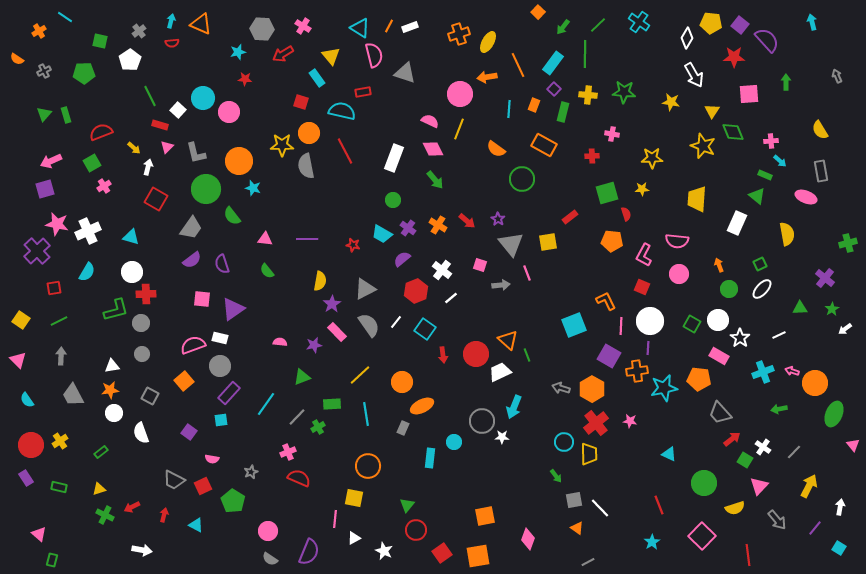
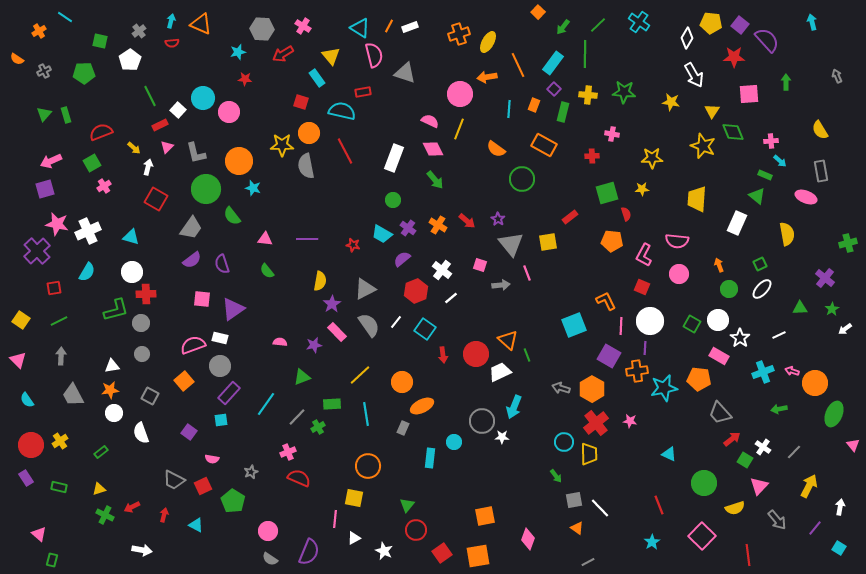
red rectangle at (160, 125): rotated 42 degrees counterclockwise
purple line at (648, 348): moved 3 px left
